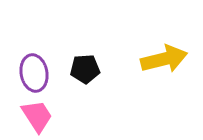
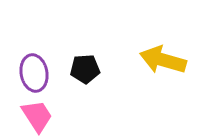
yellow arrow: moved 1 px left, 1 px down; rotated 150 degrees counterclockwise
